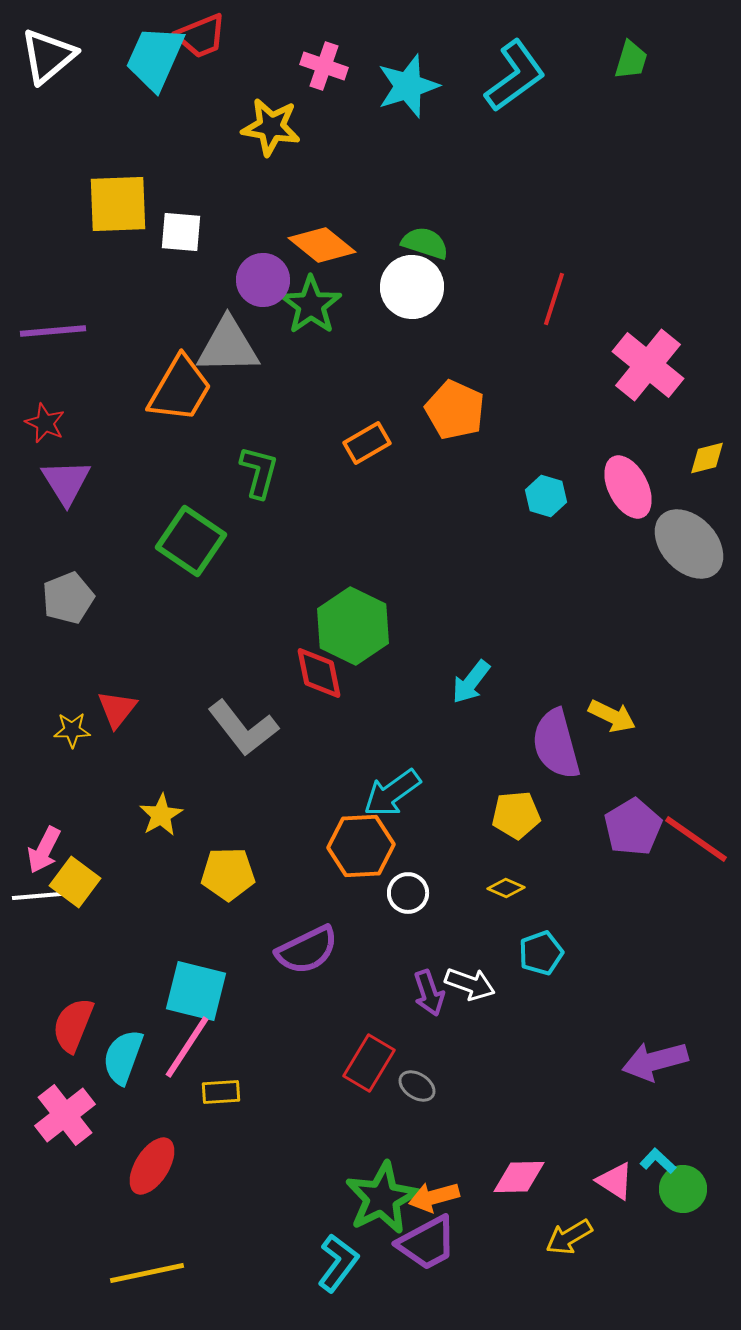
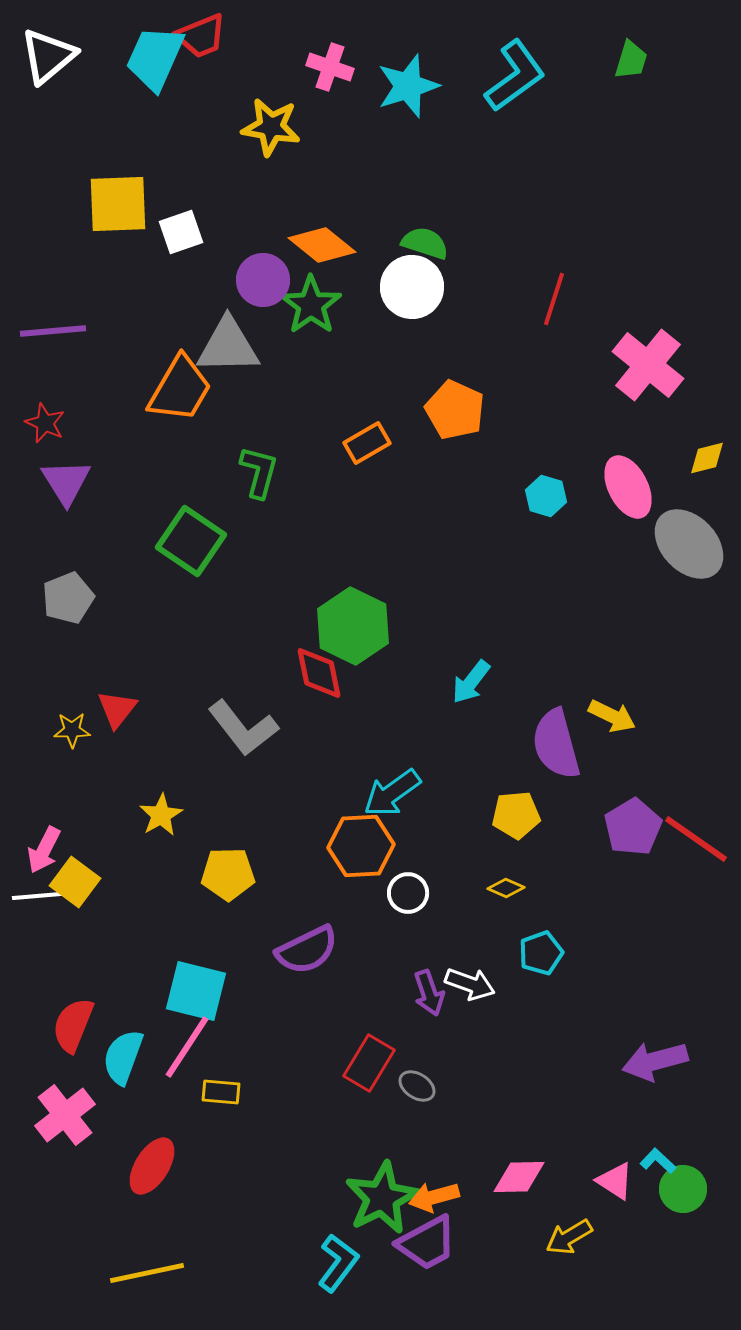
pink cross at (324, 66): moved 6 px right, 1 px down
white square at (181, 232): rotated 24 degrees counterclockwise
yellow rectangle at (221, 1092): rotated 9 degrees clockwise
